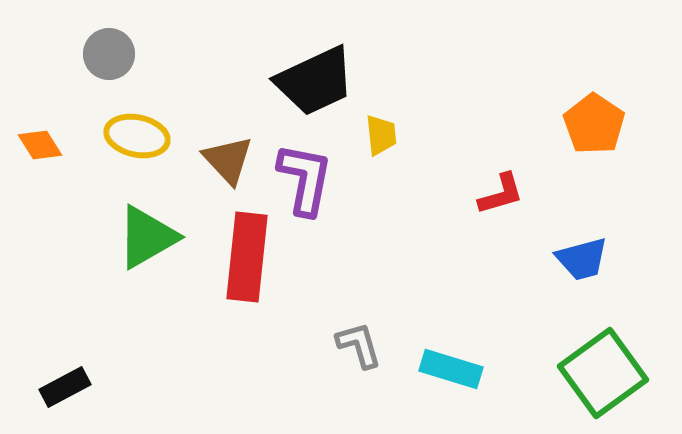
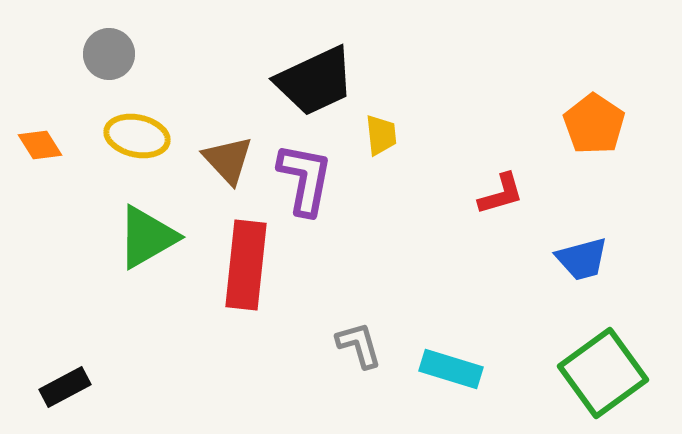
red rectangle: moved 1 px left, 8 px down
